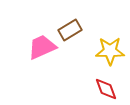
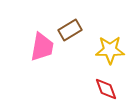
pink trapezoid: rotated 124 degrees clockwise
yellow star: moved 1 px up
